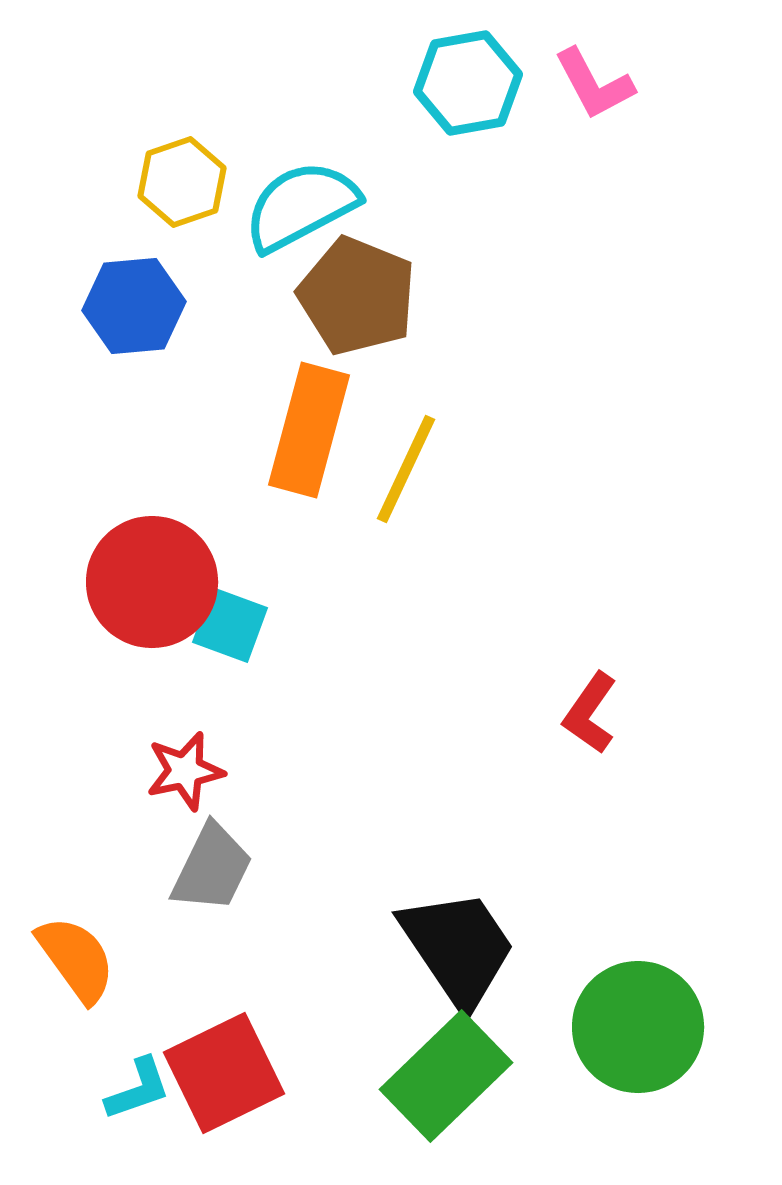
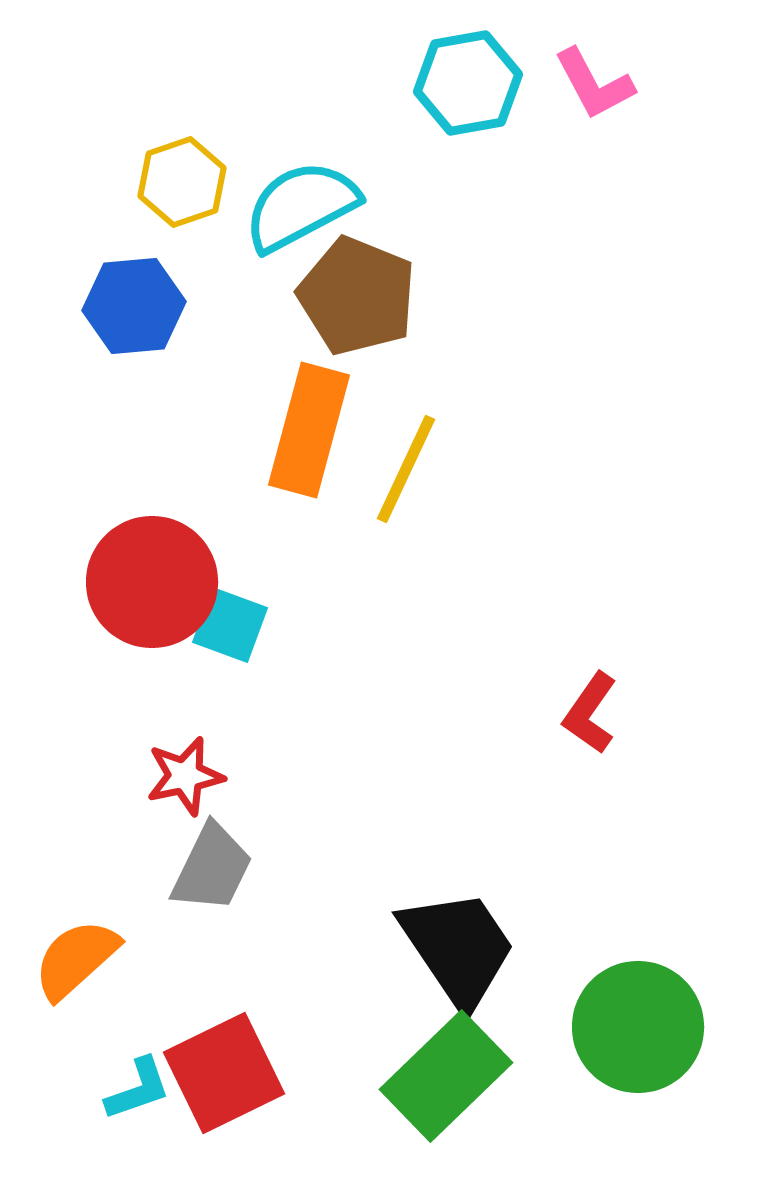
red star: moved 5 px down
orange semicircle: rotated 96 degrees counterclockwise
